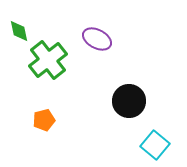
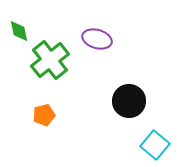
purple ellipse: rotated 12 degrees counterclockwise
green cross: moved 2 px right
orange pentagon: moved 5 px up
